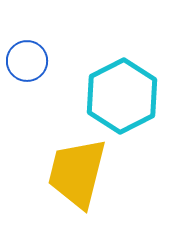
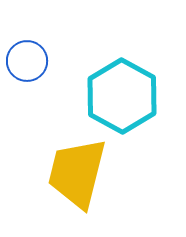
cyan hexagon: rotated 4 degrees counterclockwise
